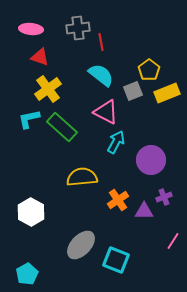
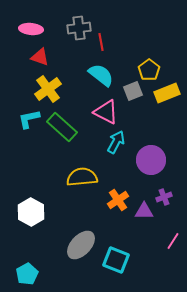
gray cross: moved 1 px right
